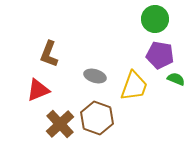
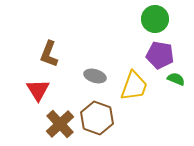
red triangle: rotated 40 degrees counterclockwise
